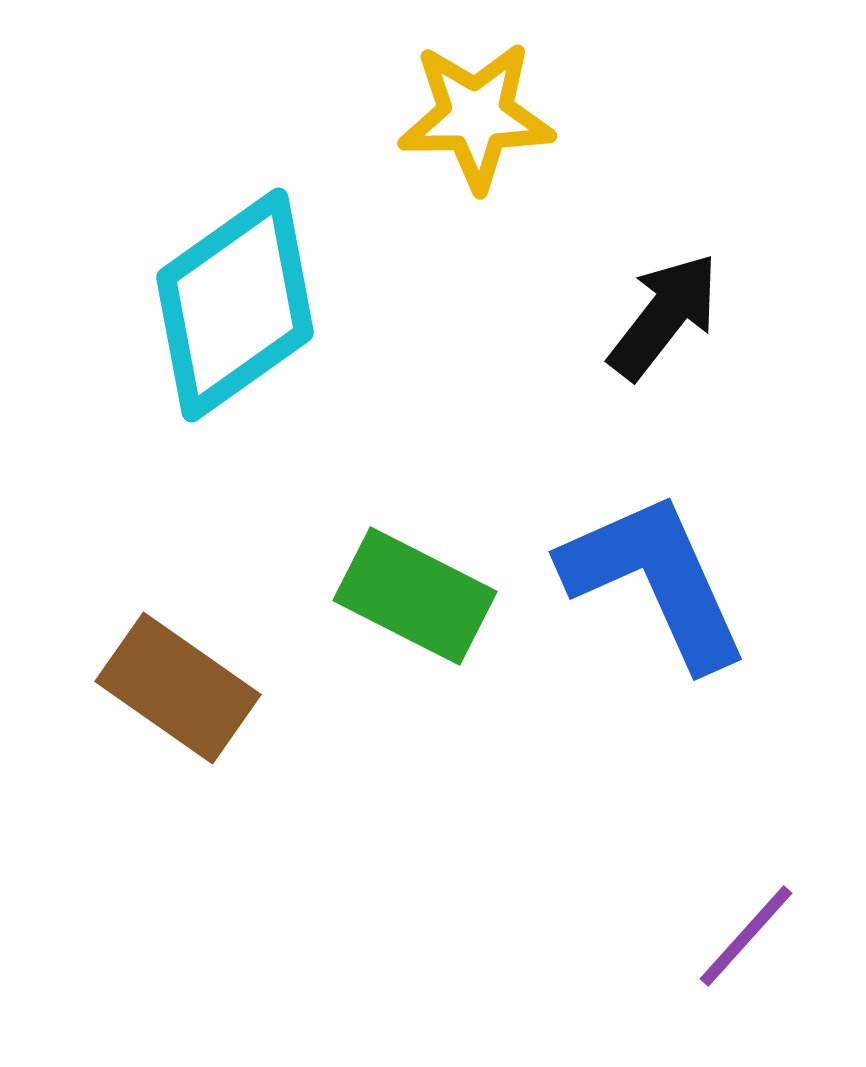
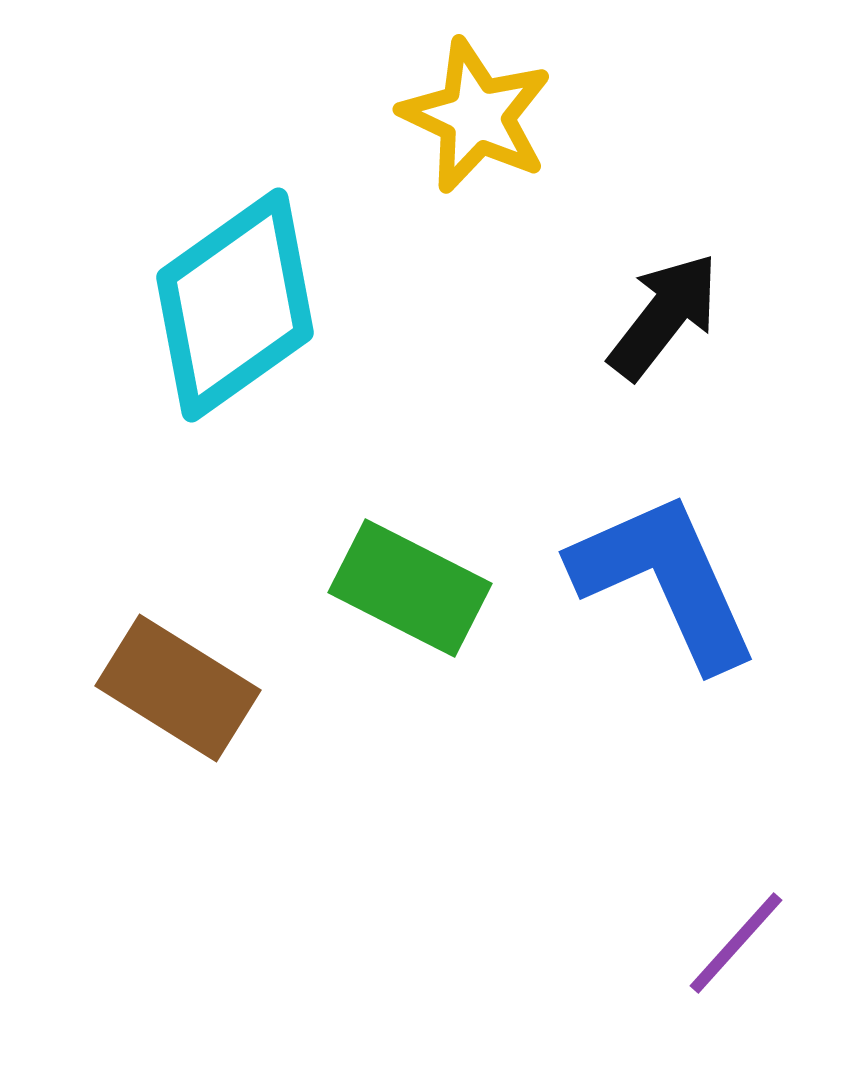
yellow star: rotated 26 degrees clockwise
blue L-shape: moved 10 px right
green rectangle: moved 5 px left, 8 px up
brown rectangle: rotated 3 degrees counterclockwise
purple line: moved 10 px left, 7 px down
